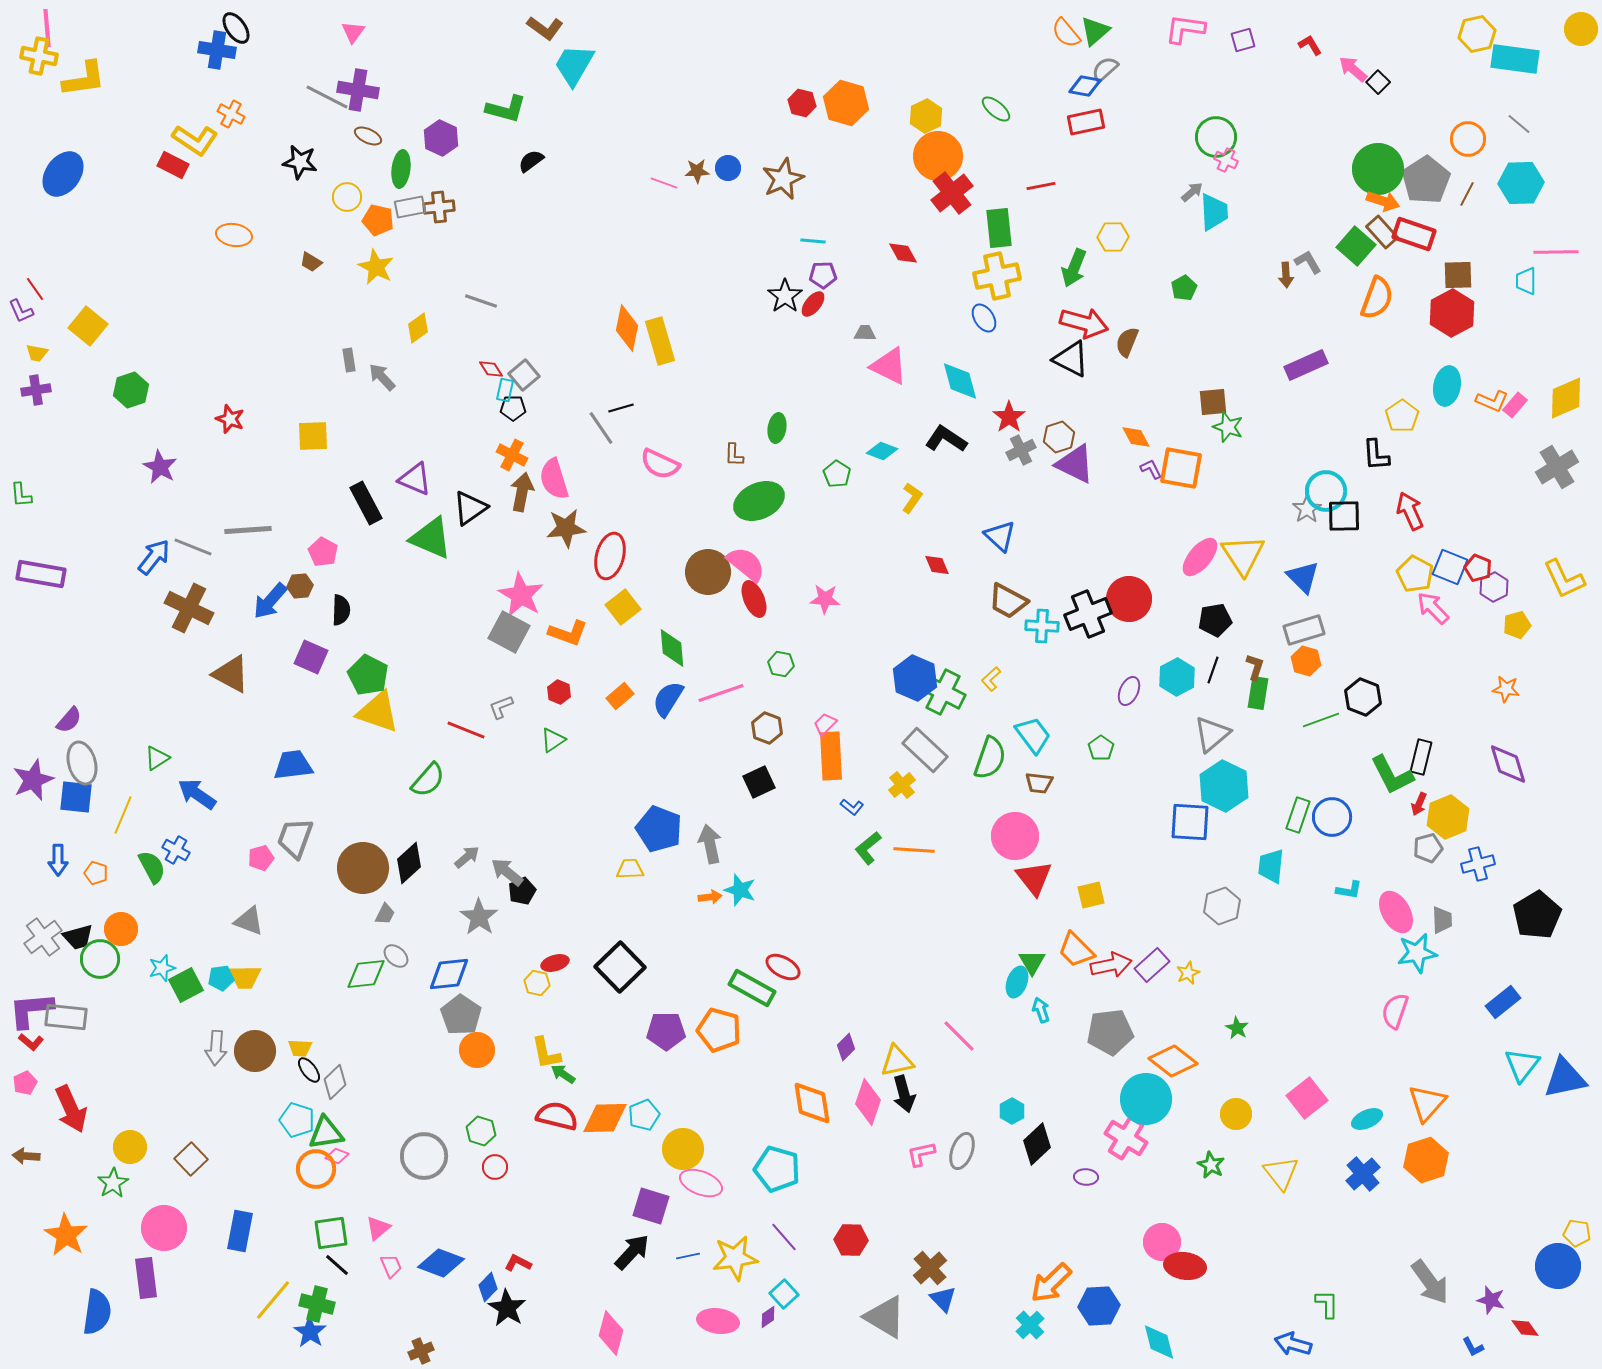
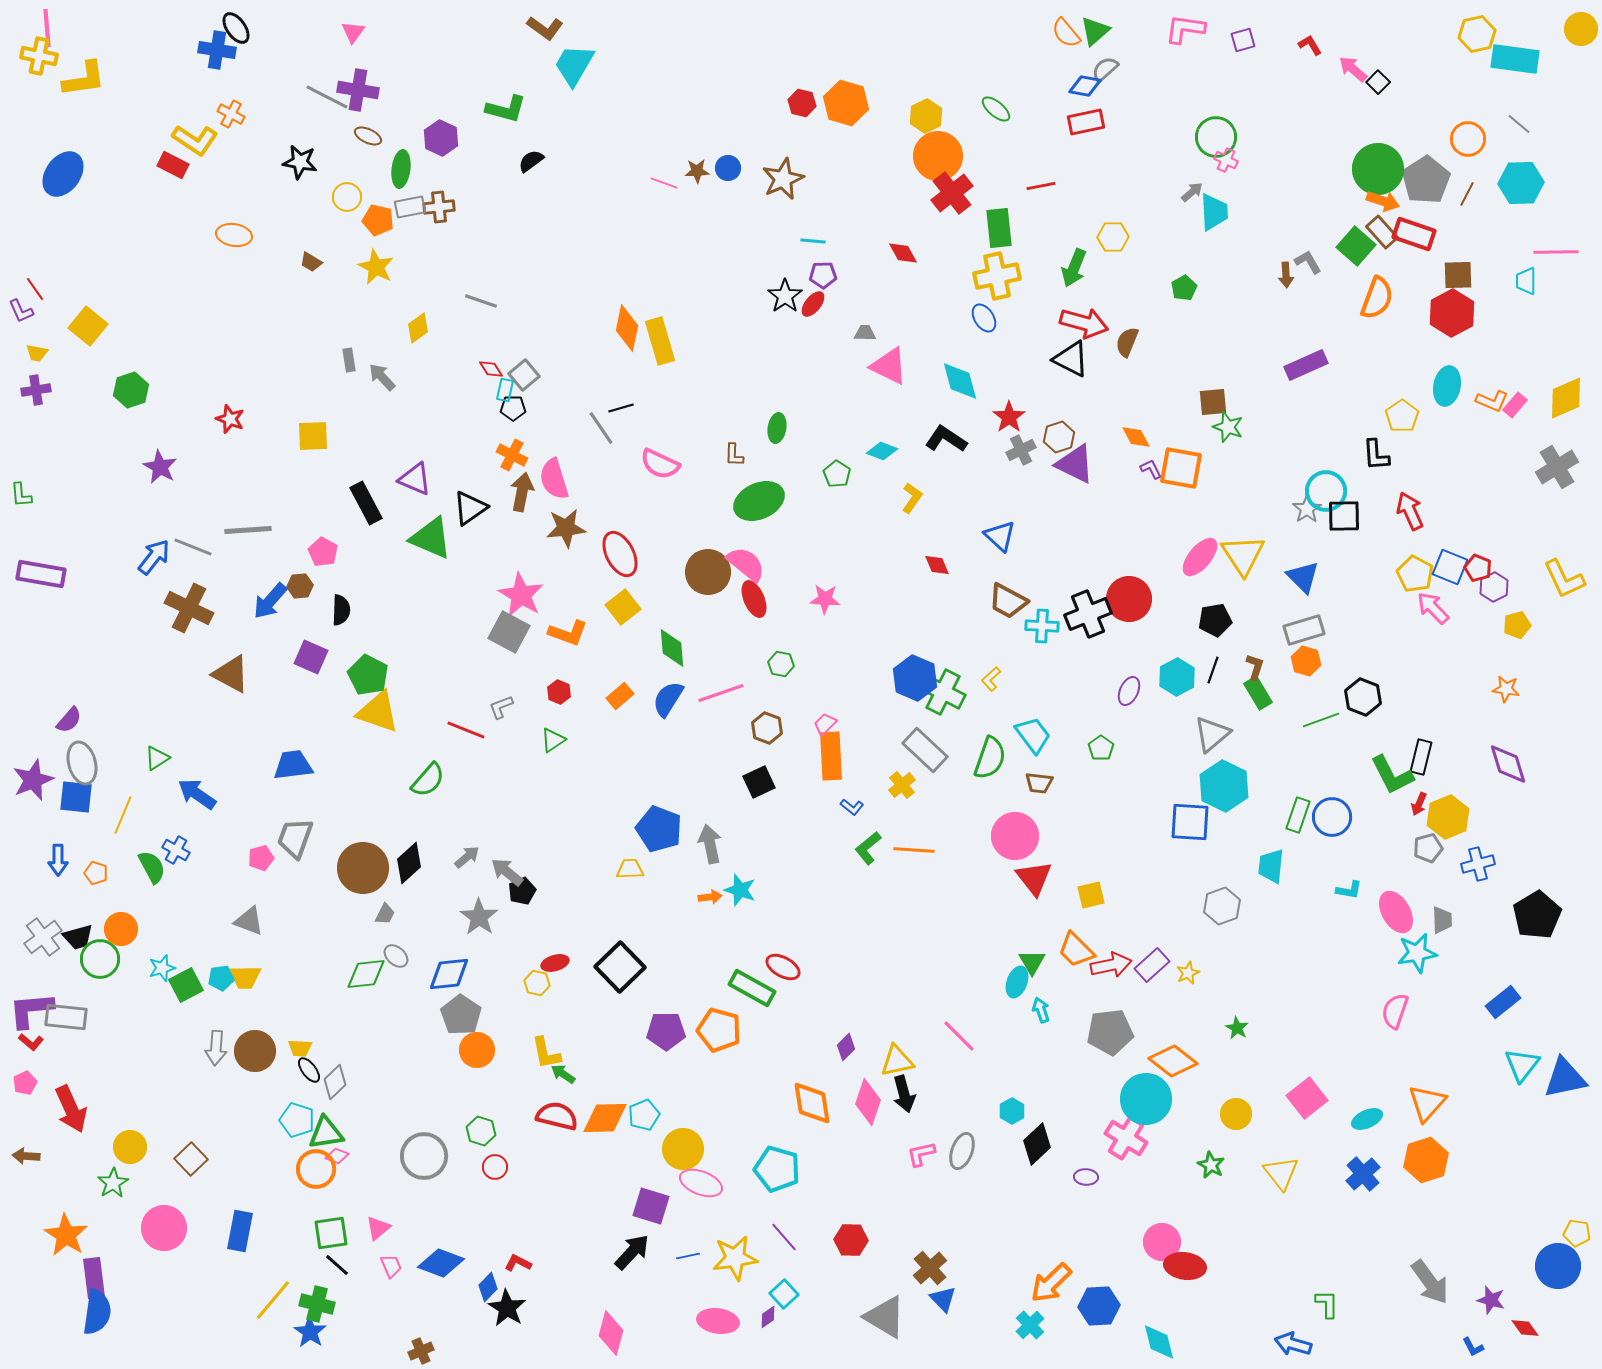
red ellipse at (610, 556): moved 10 px right, 2 px up; rotated 42 degrees counterclockwise
green rectangle at (1258, 693): rotated 40 degrees counterclockwise
purple rectangle at (146, 1278): moved 52 px left
